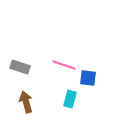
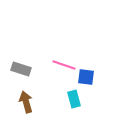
gray rectangle: moved 1 px right, 2 px down
blue square: moved 2 px left, 1 px up
cyan rectangle: moved 4 px right; rotated 30 degrees counterclockwise
